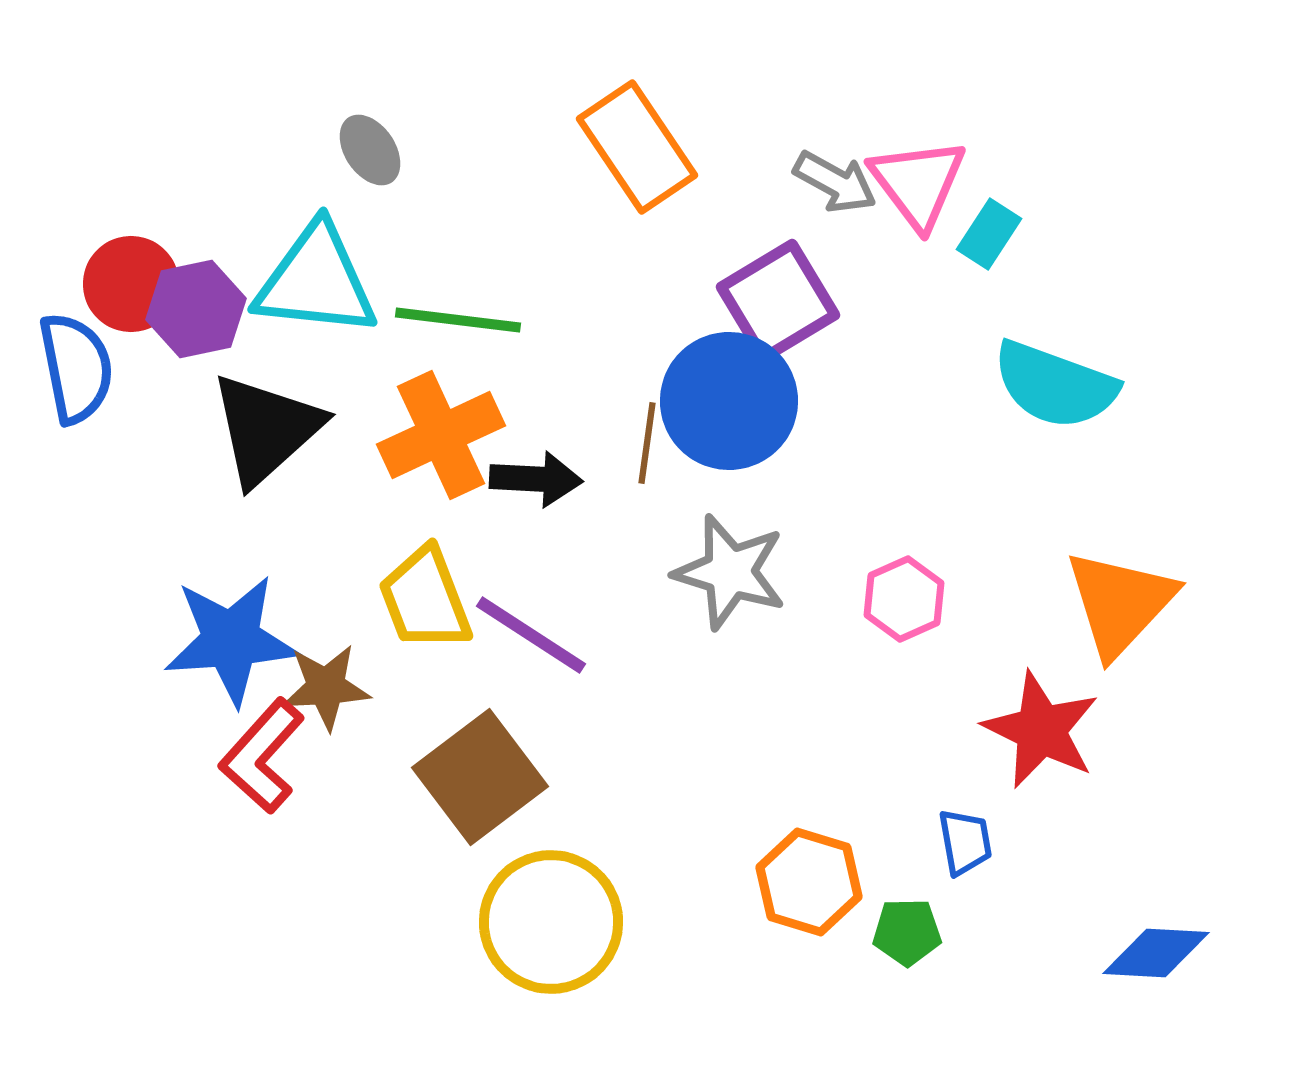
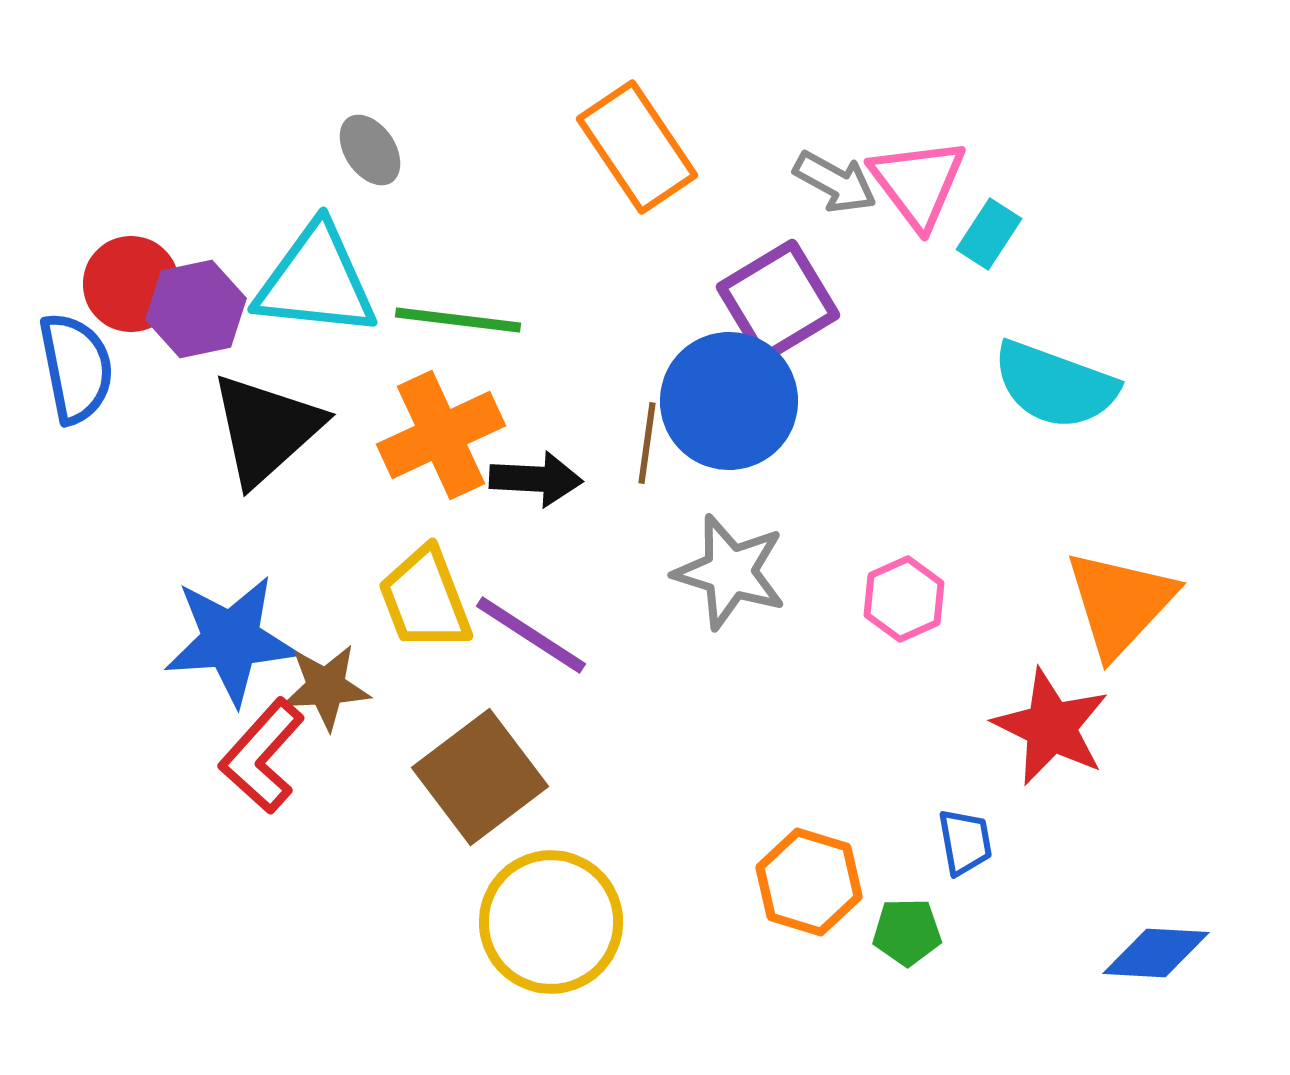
red star: moved 10 px right, 3 px up
